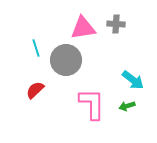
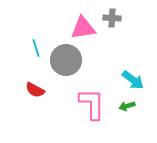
gray cross: moved 4 px left, 6 px up
red semicircle: rotated 108 degrees counterclockwise
